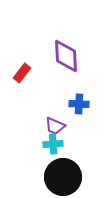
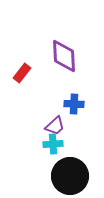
purple diamond: moved 2 px left
blue cross: moved 5 px left
purple trapezoid: rotated 65 degrees counterclockwise
black circle: moved 7 px right, 1 px up
